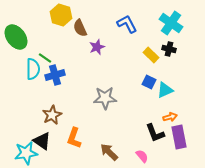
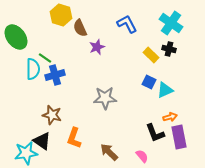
brown star: rotated 30 degrees counterclockwise
